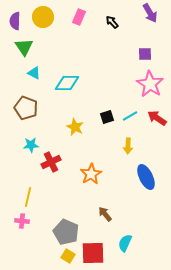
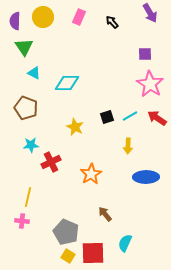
blue ellipse: rotated 65 degrees counterclockwise
